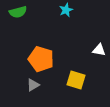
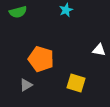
yellow square: moved 3 px down
gray triangle: moved 7 px left
